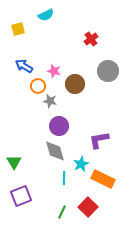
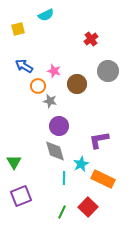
brown circle: moved 2 px right
